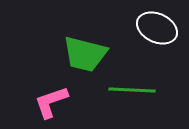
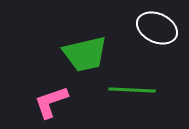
green trapezoid: rotated 27 degrees counterclockwise
